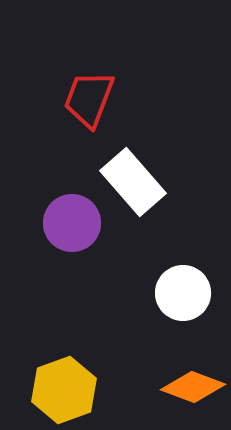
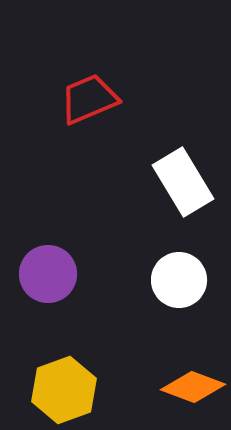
red trapezoid: rotated 46 degrees clockwise
white rectangle: moved 50 px right; rotated 10 degrees clockwise
purple circle: moved 24 px left, 51 px down
white circle: moved 4 px left, 13 px up
